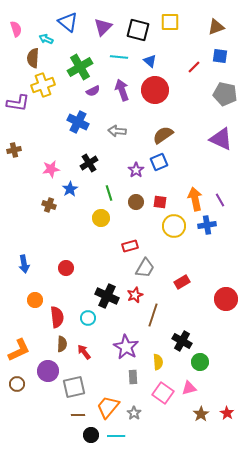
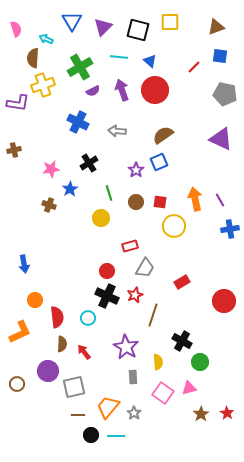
blue triangle at (68, 22): moved 4 px right, 1 px up; rotated 20 degrees clockwise
blue cross at (207, 225): moved 23 px right, 4 px down
red circle at (66, 268): moved 41 px right, 3 px down
red circle at (226, 299): moved 2 px left, 2 px down
orange L-shape at (19, 350): moved 1 px right, 18 px up
